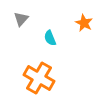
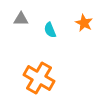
gray triangle: rotated 49 degrees clockwise
cyan semicircle: moved 8 px up
